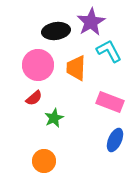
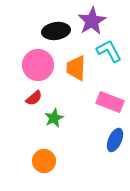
purple star: moved 1 px right, 1 px up
